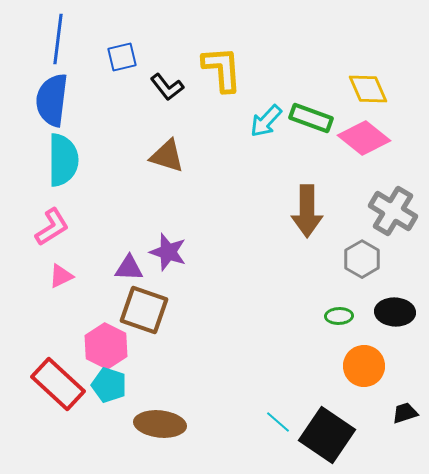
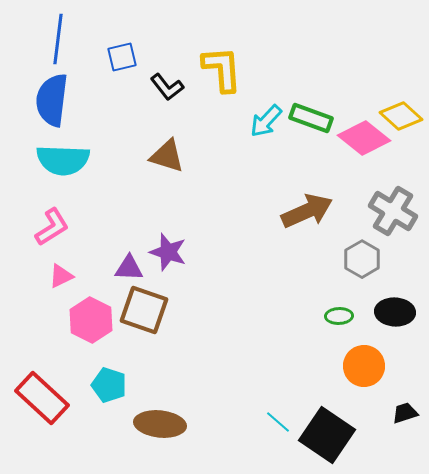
yellow diamond: moved 33 px right, 27 px down; rotated 24 degrees counterclockwise
cyan semicircle: rotated 92 degrees clockwise
brown arrow: rotated 114 degrees counterclockwise
pink hexagon: moved 15 px left, 26 px up
red rectangle: moved 16 px left, 14 px down
